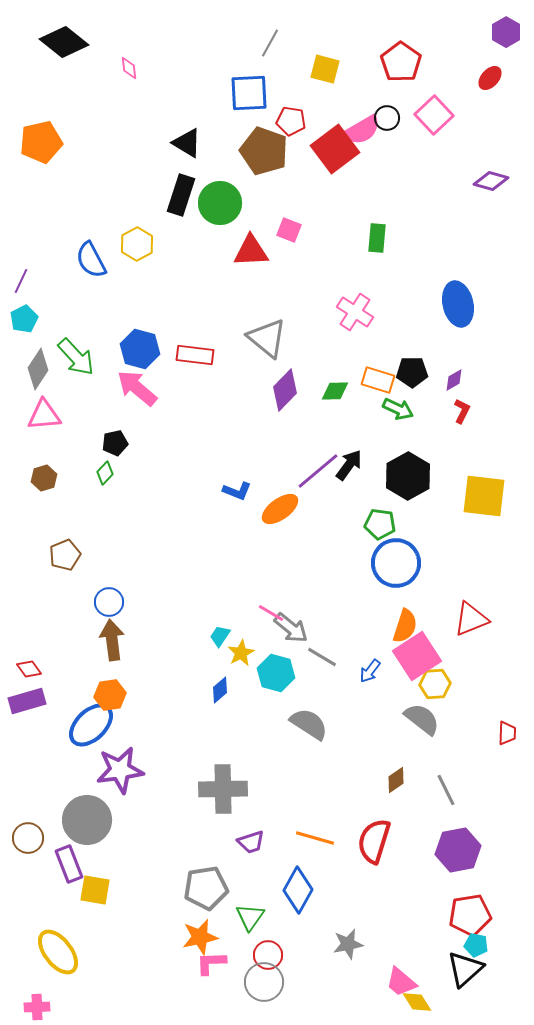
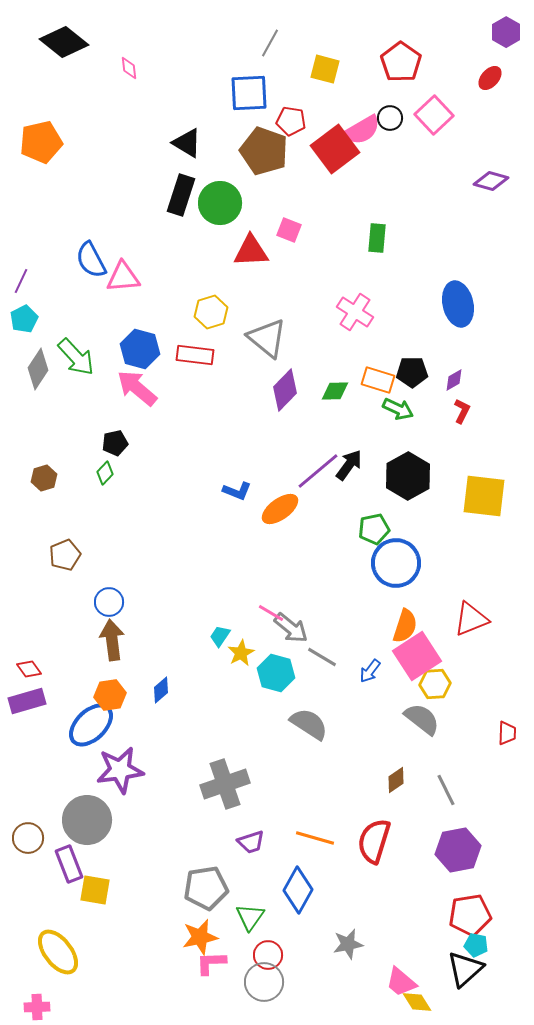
black circle at (387, 118): moved 3 px right
yellow hexagon at (137, 244): moved 74 px right, 68 px down; rotated 12 degrees clockwise
pink triangle at (44, 415): moved 79 px right, 138 px up
green pentagon at (380, 524): moved 6 px left, 5 px down; rotated 20 degrees counterclockwise
blue diamond at (220, 690): moved 59 px left
gray cross at (223, 789): moved 2 px right, 5 px up; rotated 18 degrees counterclockwise
